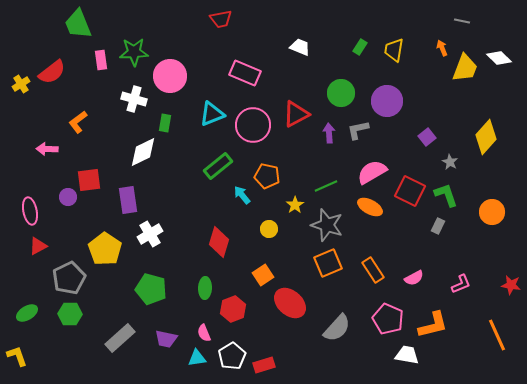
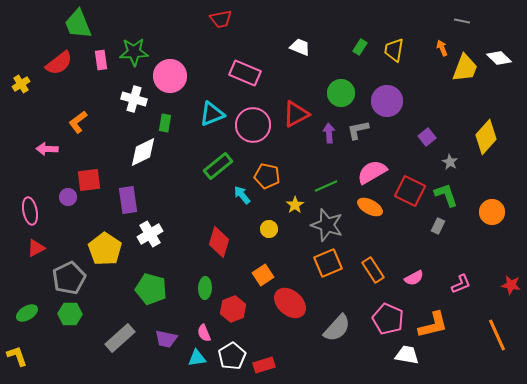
red semicircle at (52, 72): moved 7 px right, 9 px up
red triangle at (38, 246): moved 2 px left, 2 px down
